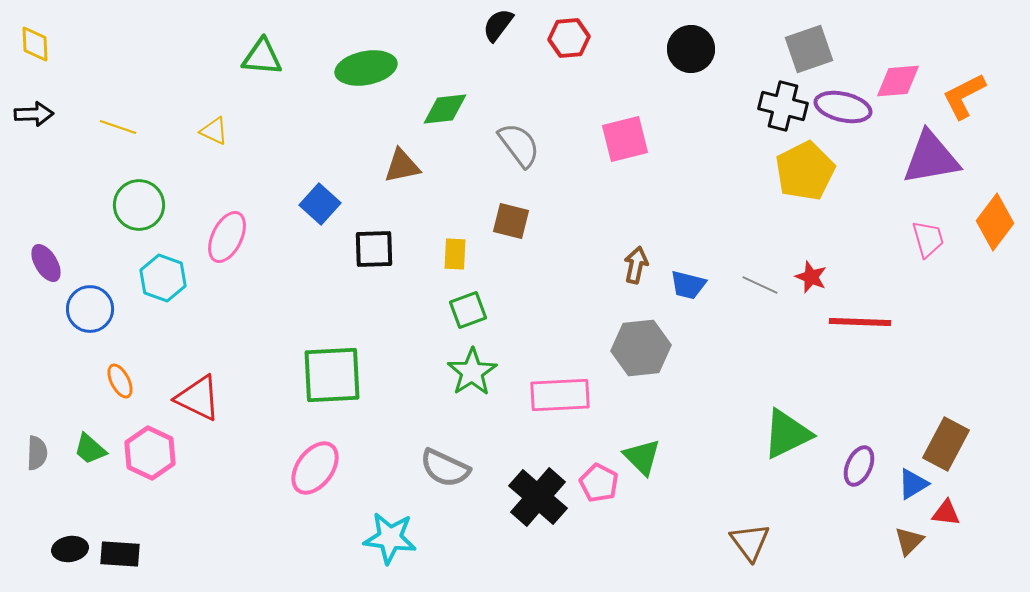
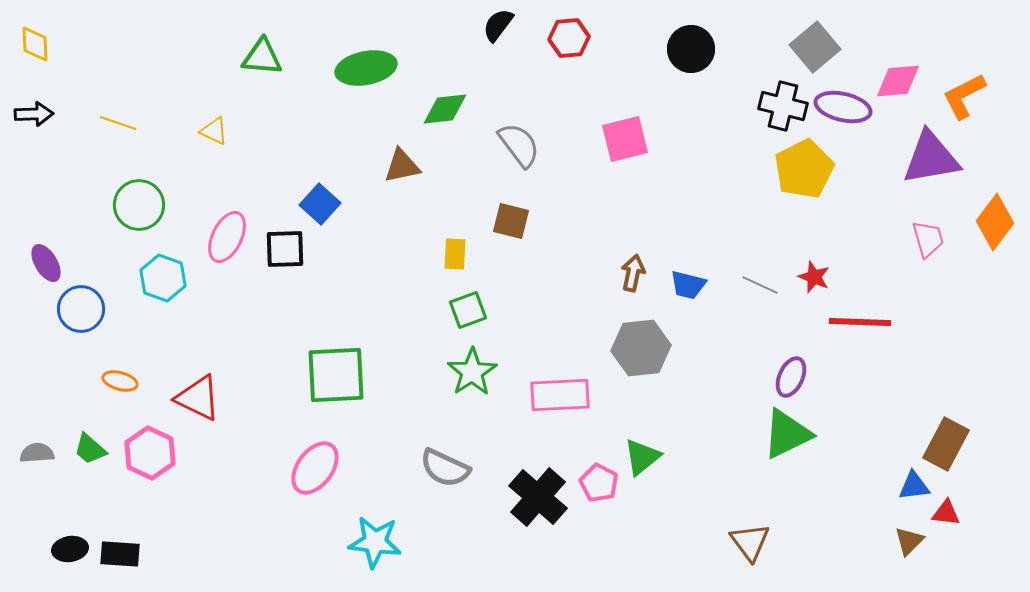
gray square at (809, 49): moved 6 px right, 2 px up; rotated 21 degrees counterclockwise
yellow line at (118, 127): moved 4 px up
yellow pentagon at (805, 171): moved 1 px left, 2 px up
black square at (374, 249): moved 89 px left
brown arrow at (636, 265): moved 3 px left, 8 px down
red star at (811, 277): moved 3 px right
blue circle at (90, 309): moved 9 px left
green square at (332, 375): moved 4 px right
orange ellipse at (120, 381): rotated 48 degrees counterclockwise
gray semicircle at (37, 453): rotated 96 degrees counterclockwise
green triangle at (642, 457): rotated 36 degrees clockwise
purple ellipse at (859, 466): moved 68 px left, 89 px up
blue triangle at (913, 484): moved 1 px right, 2 px down; rotated 24 degrees clockwise
cyan star at (390, 538): moved 15 px left, 4 px down
